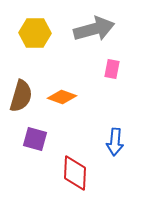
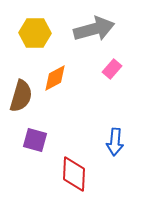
pink rectangle: rotated 30 degrees clockwise
orange diamond: moved 7 px left, 19 px up; rotated 48 degrees counterclockwise
purple square: moved 1 px down
red diamond: moved 1 px left, 1 px down
